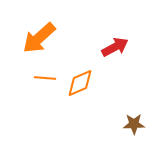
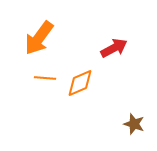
orange arrow: rotated 12 degrees counterclockwise
red arrow: moved 1 px left, 1 px down
brown star: rotated 20 degrees clockwise
